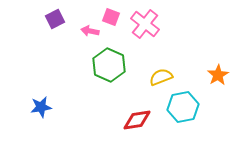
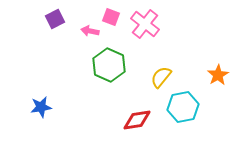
yellow semicircle: rotated 30 degrees counterclockwise
